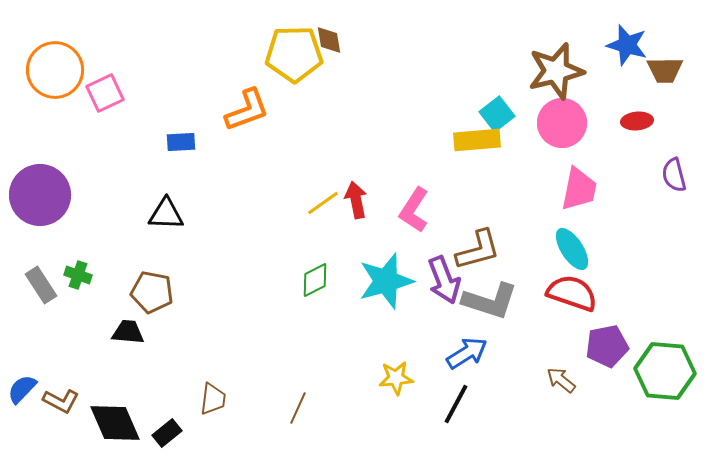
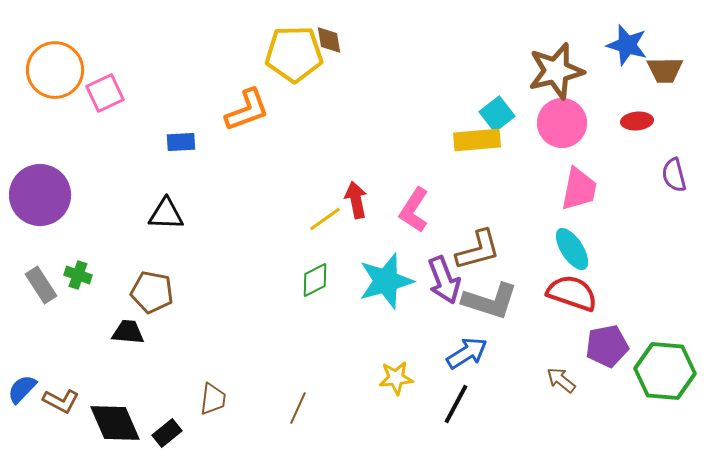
yellow line at (323, 203): moved 2 px right, 16 px down
